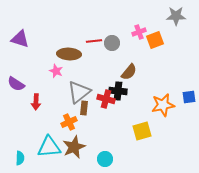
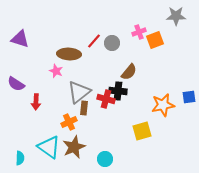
red line: rotated 42 degrees counterclockwise
cyan triangle: rotated 40 degrees clockwise
